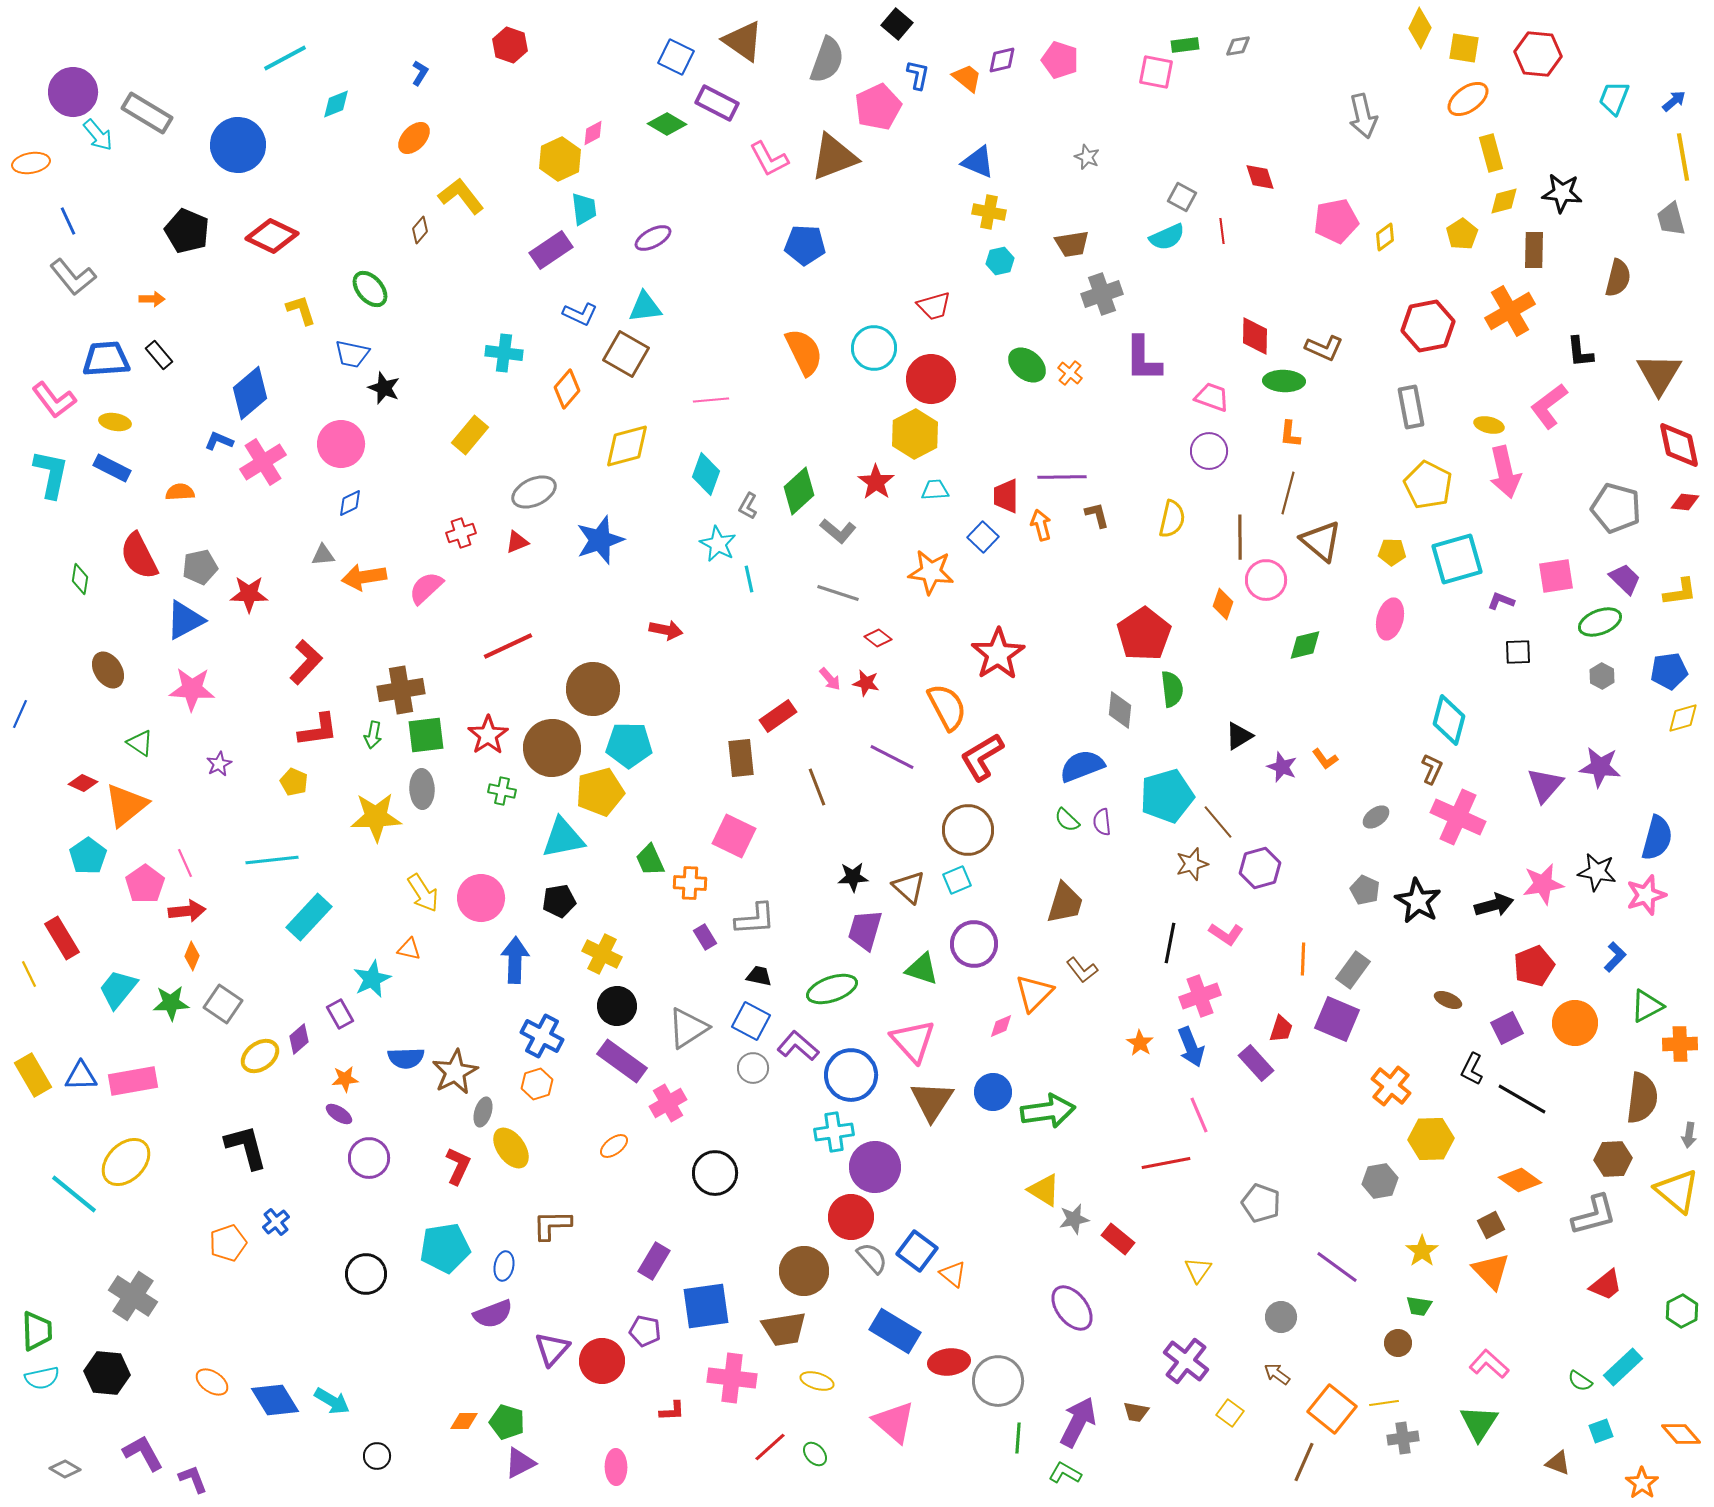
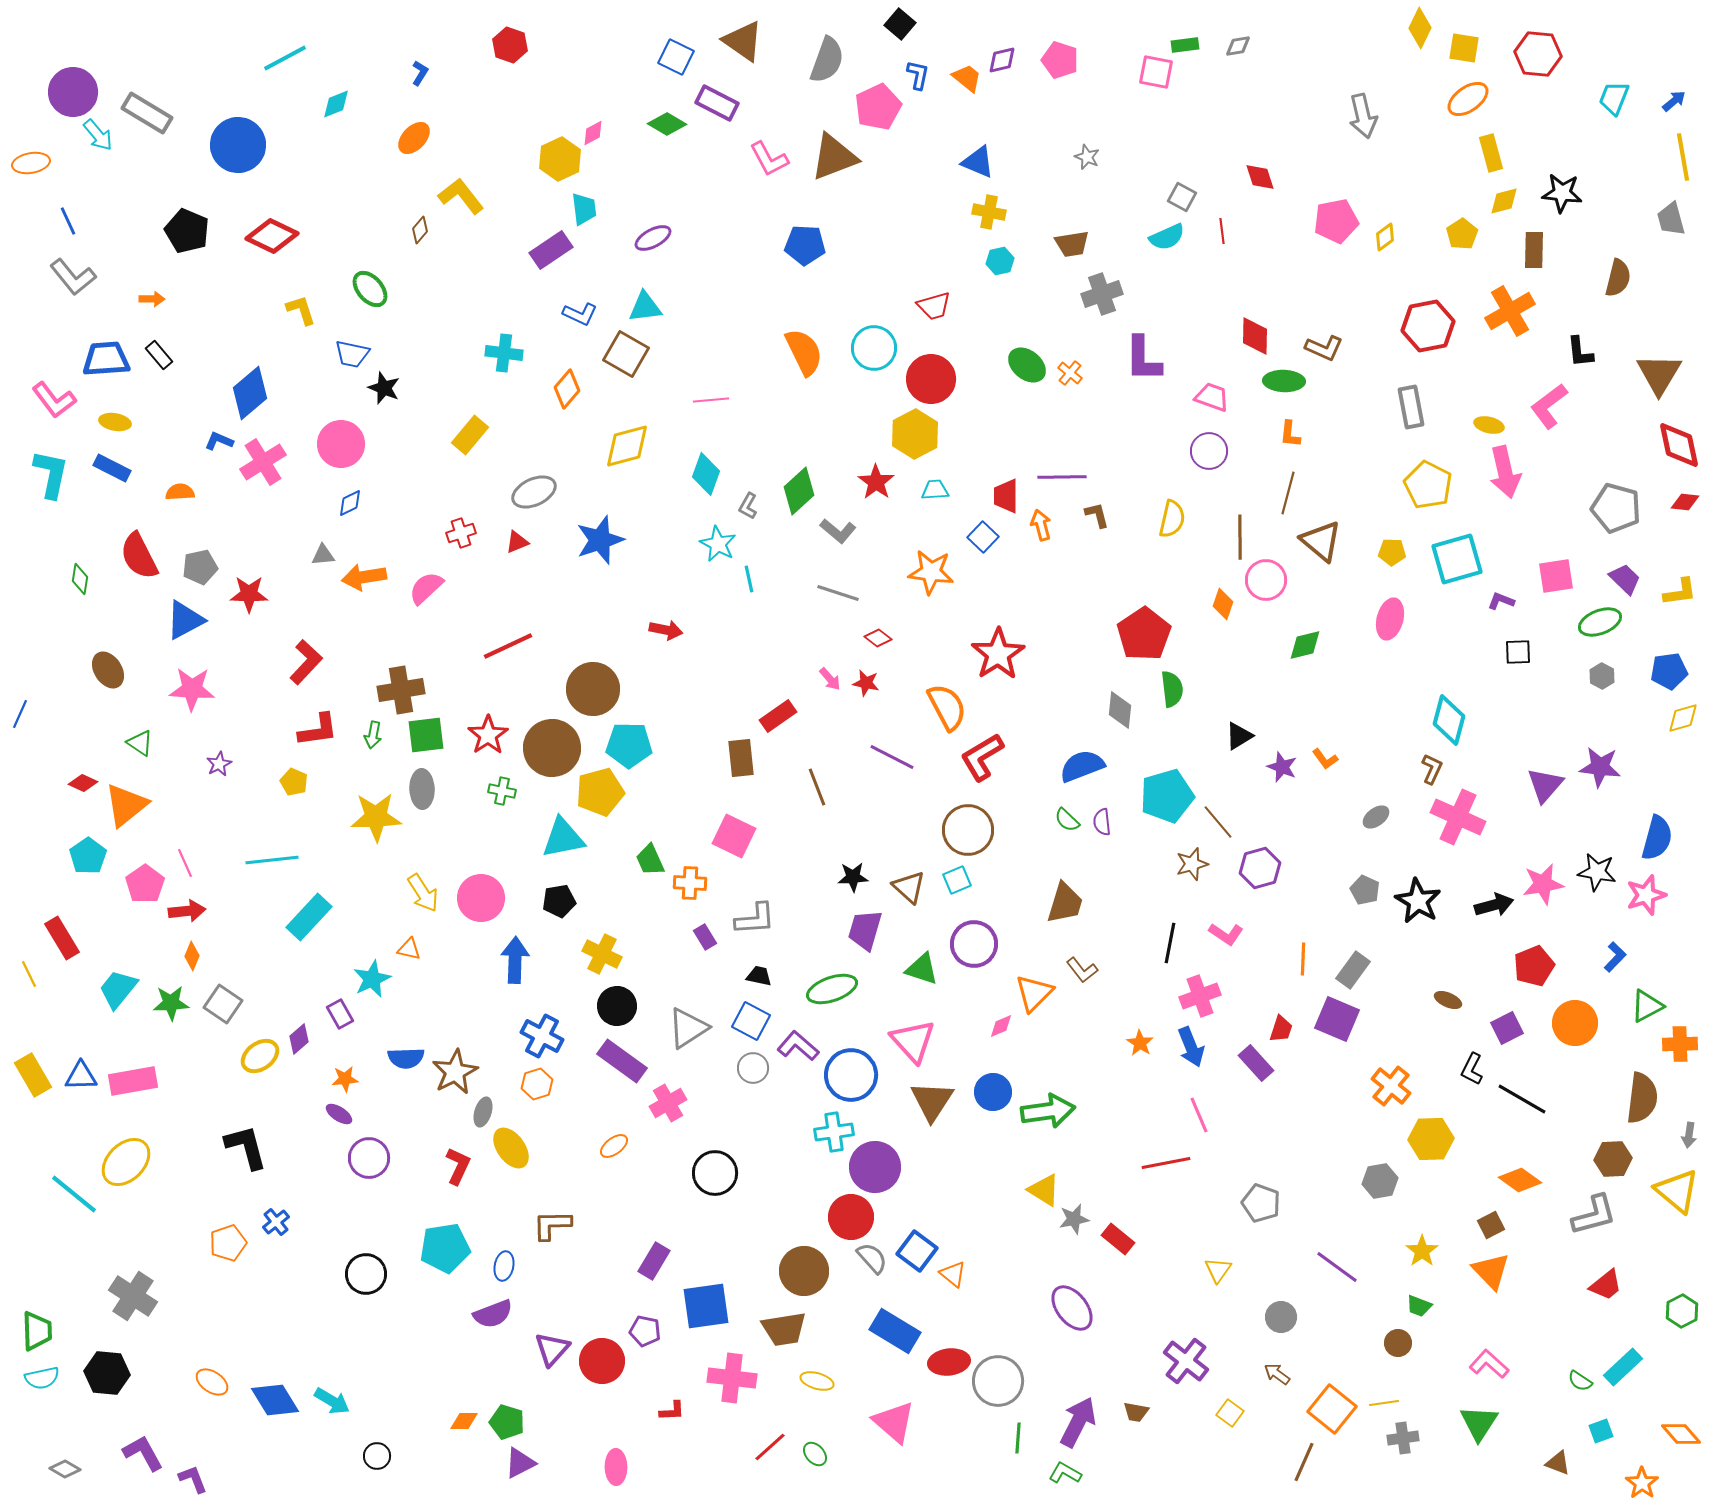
black square at (897, 24): moved 3 px right
yellow triangle at (1198, 1270): moved 20 px right
green trapezoid at (1419, 1306): rotated 12 degrees clockwise
